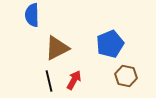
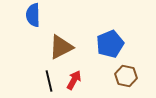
blue semicircle: moved 1 px right
brown triangle: moved 4 px right, 1 px up
